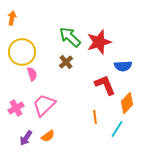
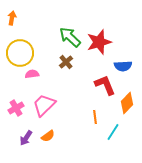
yellow circle: moved 2 px left, 1 px down
pink semicircle: rotated 80 degrees counterclockwise
cyan line: moved 4 px left, 3 px down
